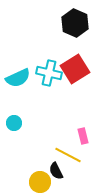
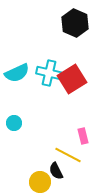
red square: moved 3 px left, 10 px down
cyan semicircle: moved 1 px left, 5 px up
